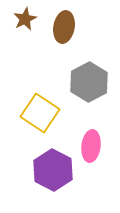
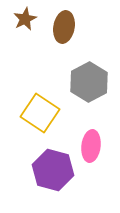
purple hexagon: rotated 12 degrees counterclockwise
